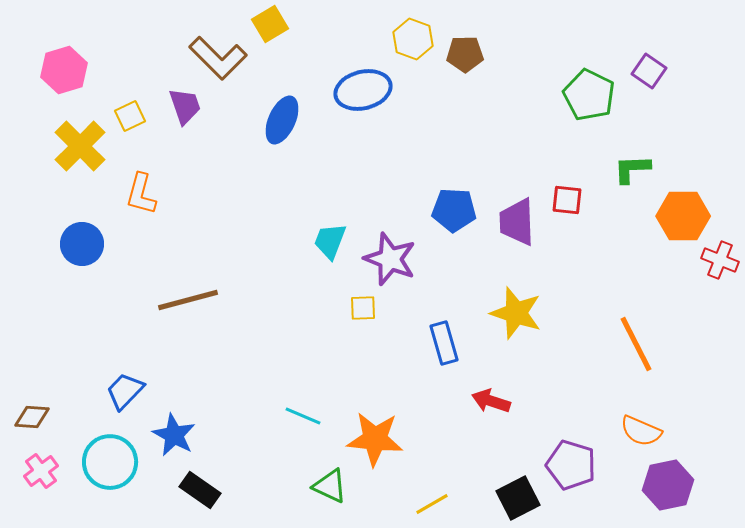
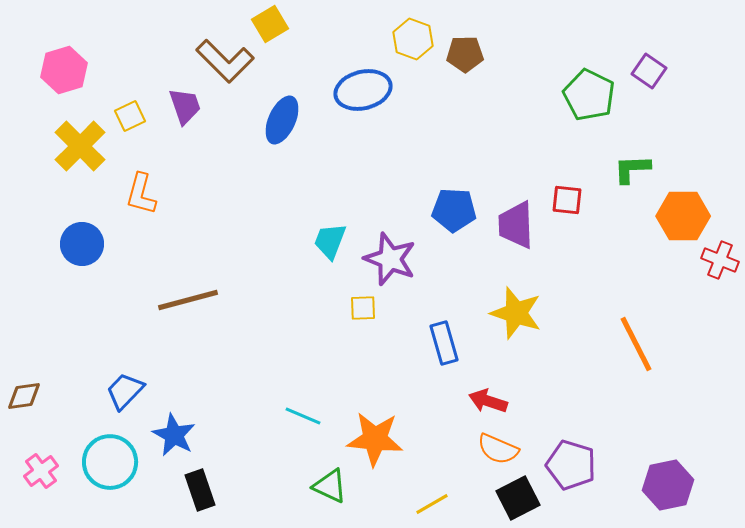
brown L-shape at (218, 58): moved 7 px right, 3 px down
purple trapezoid at (517, 222): moved 1 px left, 3 px down
red arrow at (491, 401): moved 3 px left
brown diamond at (32, 417): moved 8 px left, 21 px up; rotated 12 degrees counterclockwise
orange semicircle at (641, 431): moved 143 px left, 18 px down
black rectangle at (200, 490): rotated 36 degrees clockwise
